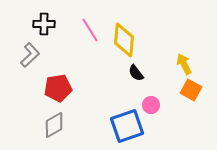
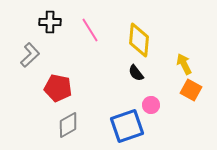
black cross: moved 6 px right, 2 px up
yellow diamond: moved 15 px right
red pentagon: rotated 20 degrees clockwise
gray diamond: moved 14 px right
